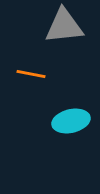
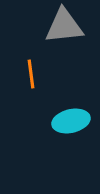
orange line: rotated 72 degrees clockwise
